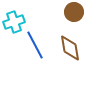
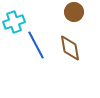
blue line: moved 1 px right
